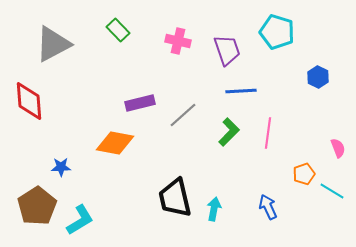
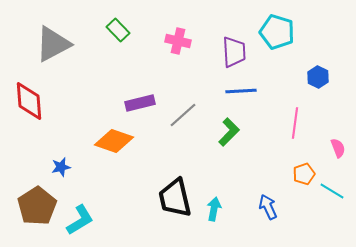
purple trapezoid: moved 7 px right, 2 px down; rotated 16 degrees clockwise
pink line: moved 27 px right, 10 px up
orange diamond: moved 1 px left, 2 px up; rotated 9 degrees clockwise
blue star: rotated 12 degrees counterclockwise
